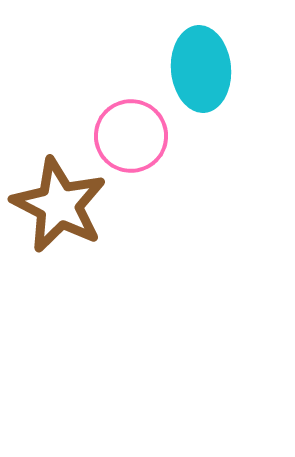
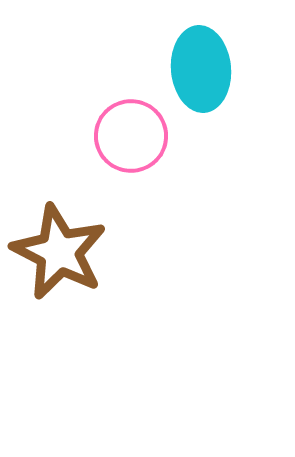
brown star: moved 47 px down
